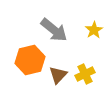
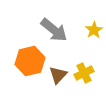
orange hexagon: moved 1 px down
yellow cross: moved 1 px left, 1 px up
